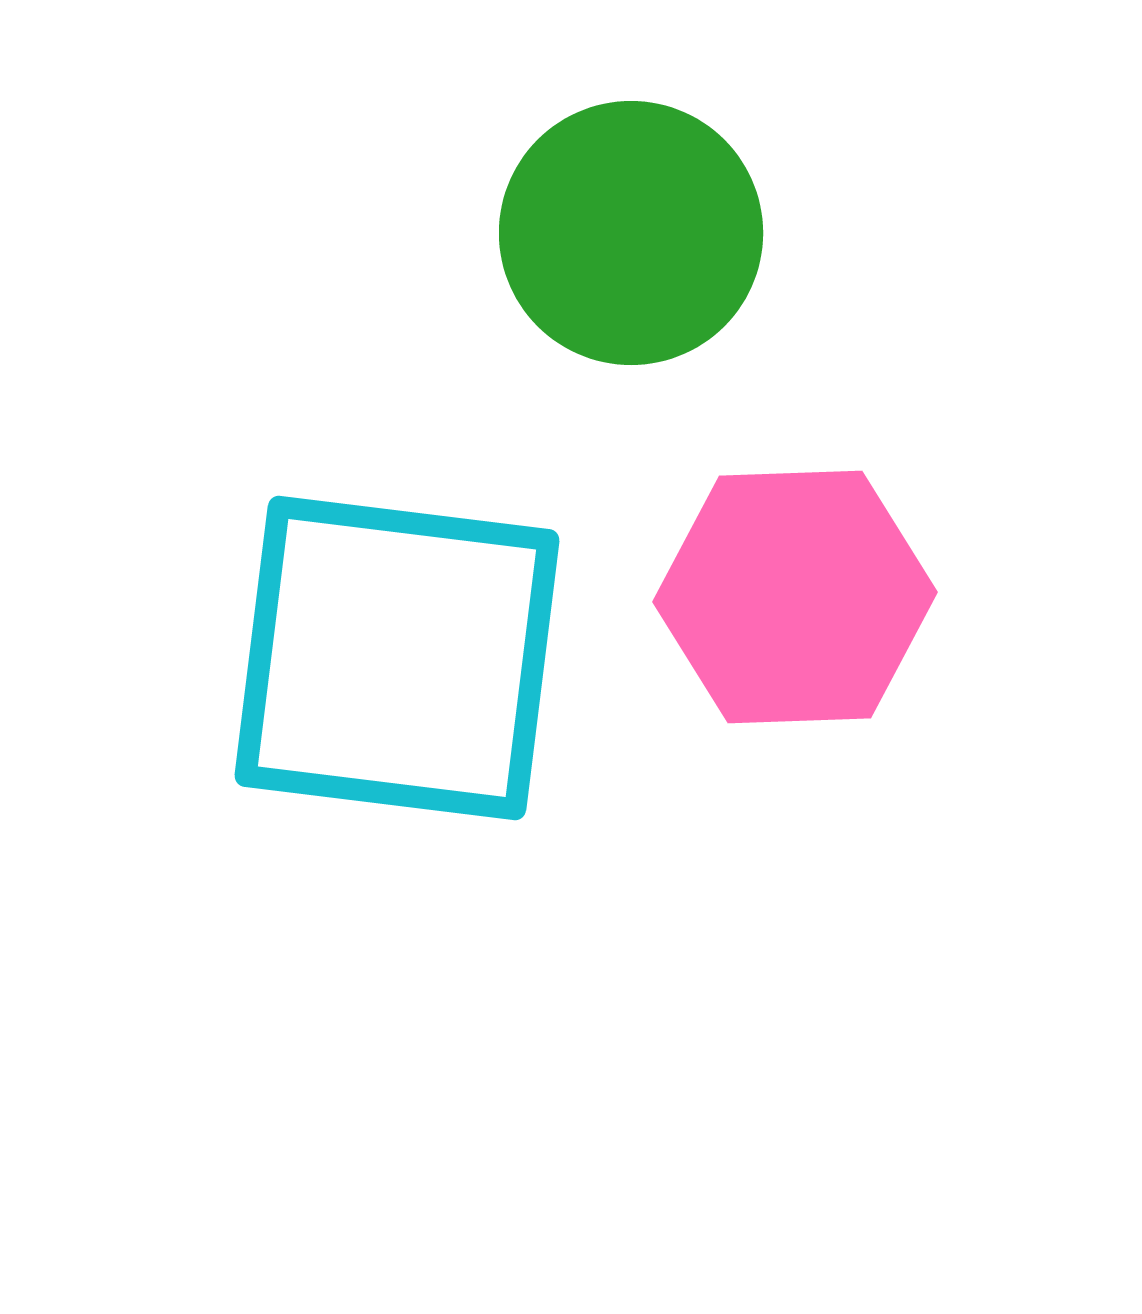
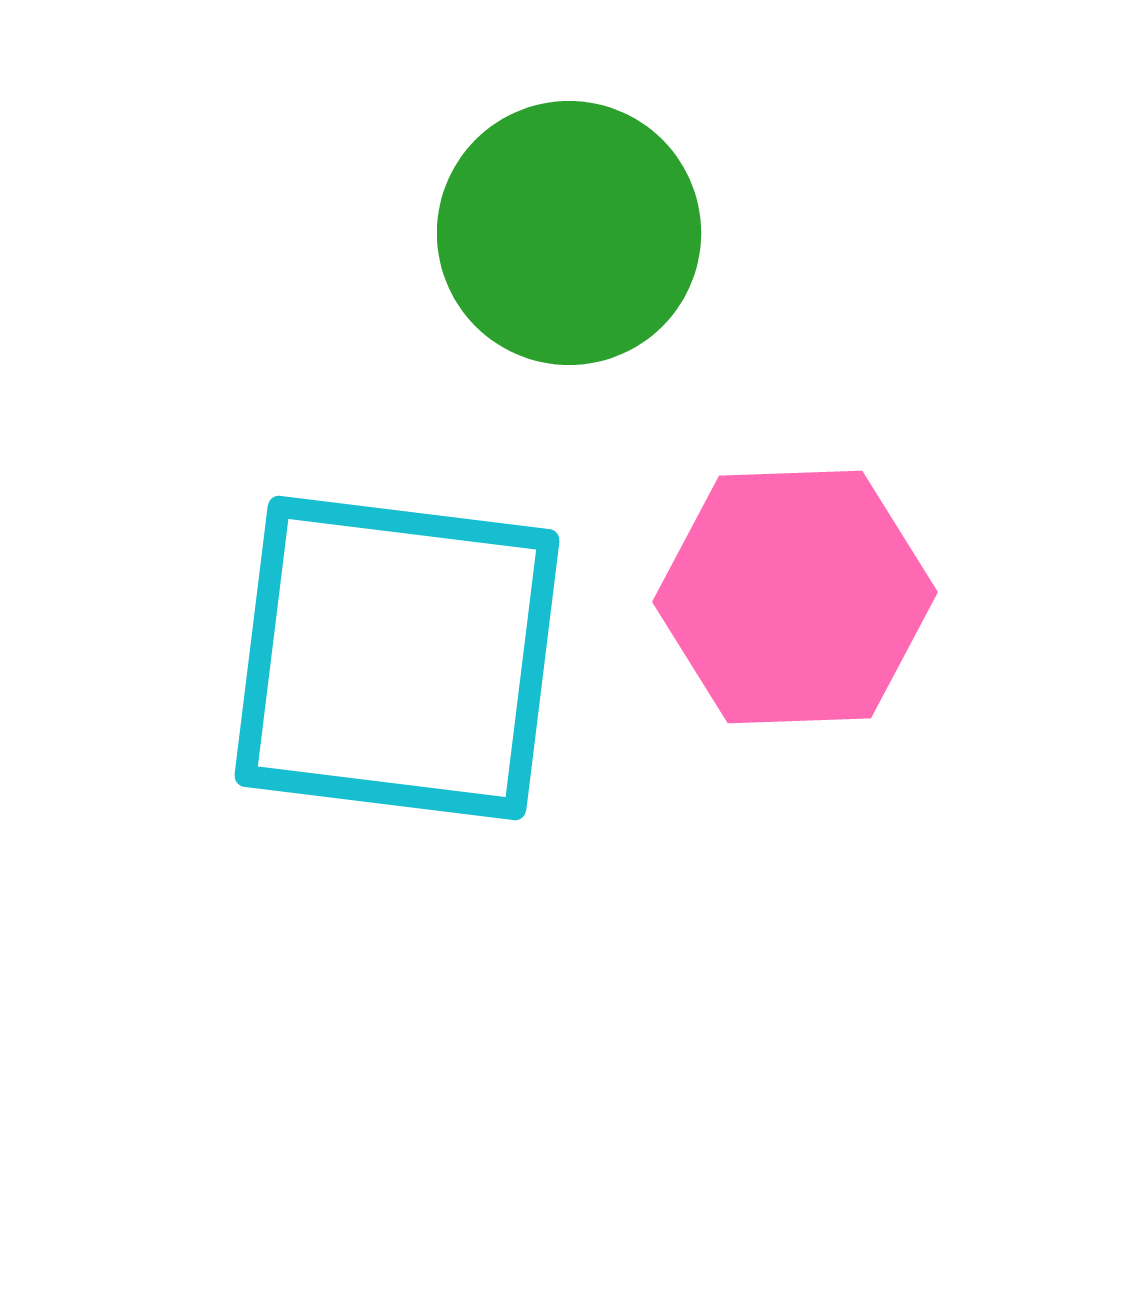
green circle: moved 62 px left
